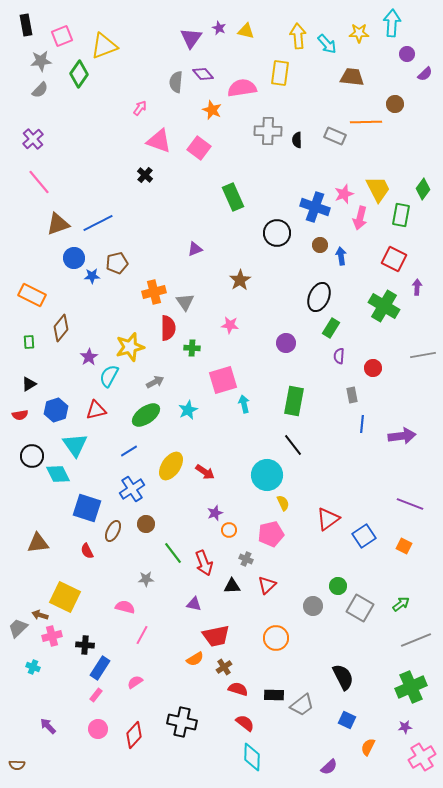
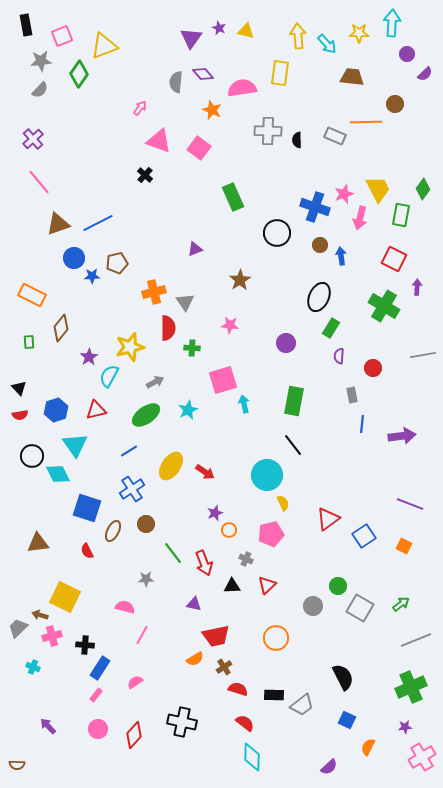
black triangle at (29, 384): moved 10 px left, 4 px down; rotated 42 degrees counterclockwise
